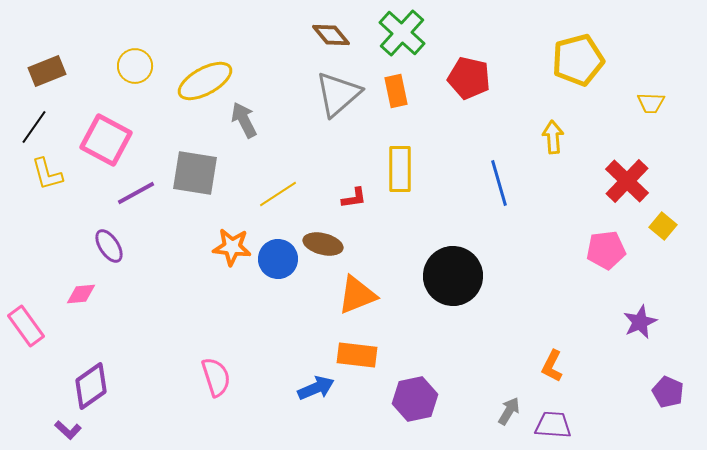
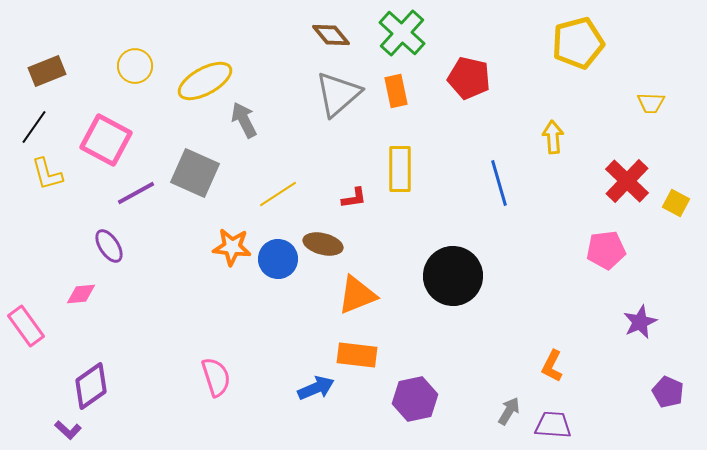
yellow pentagon at (578, 60): moved 17 px up
gray square at (195, 173): rotated 15 degrees clockwise
yellow square at (663, 226): moved 13 px right, 23 px up; rotated 12 degrees counterclockwise
